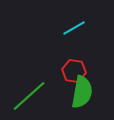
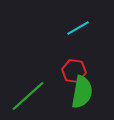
cyan line: moved 4 px right
green line: moved 1 px left
